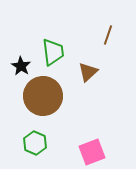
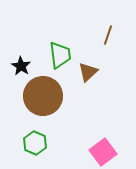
green trapezoid: moved 7 px right, 3 px down
pink square: moved 11 px right; rotated 16 degrees counterclockwise
